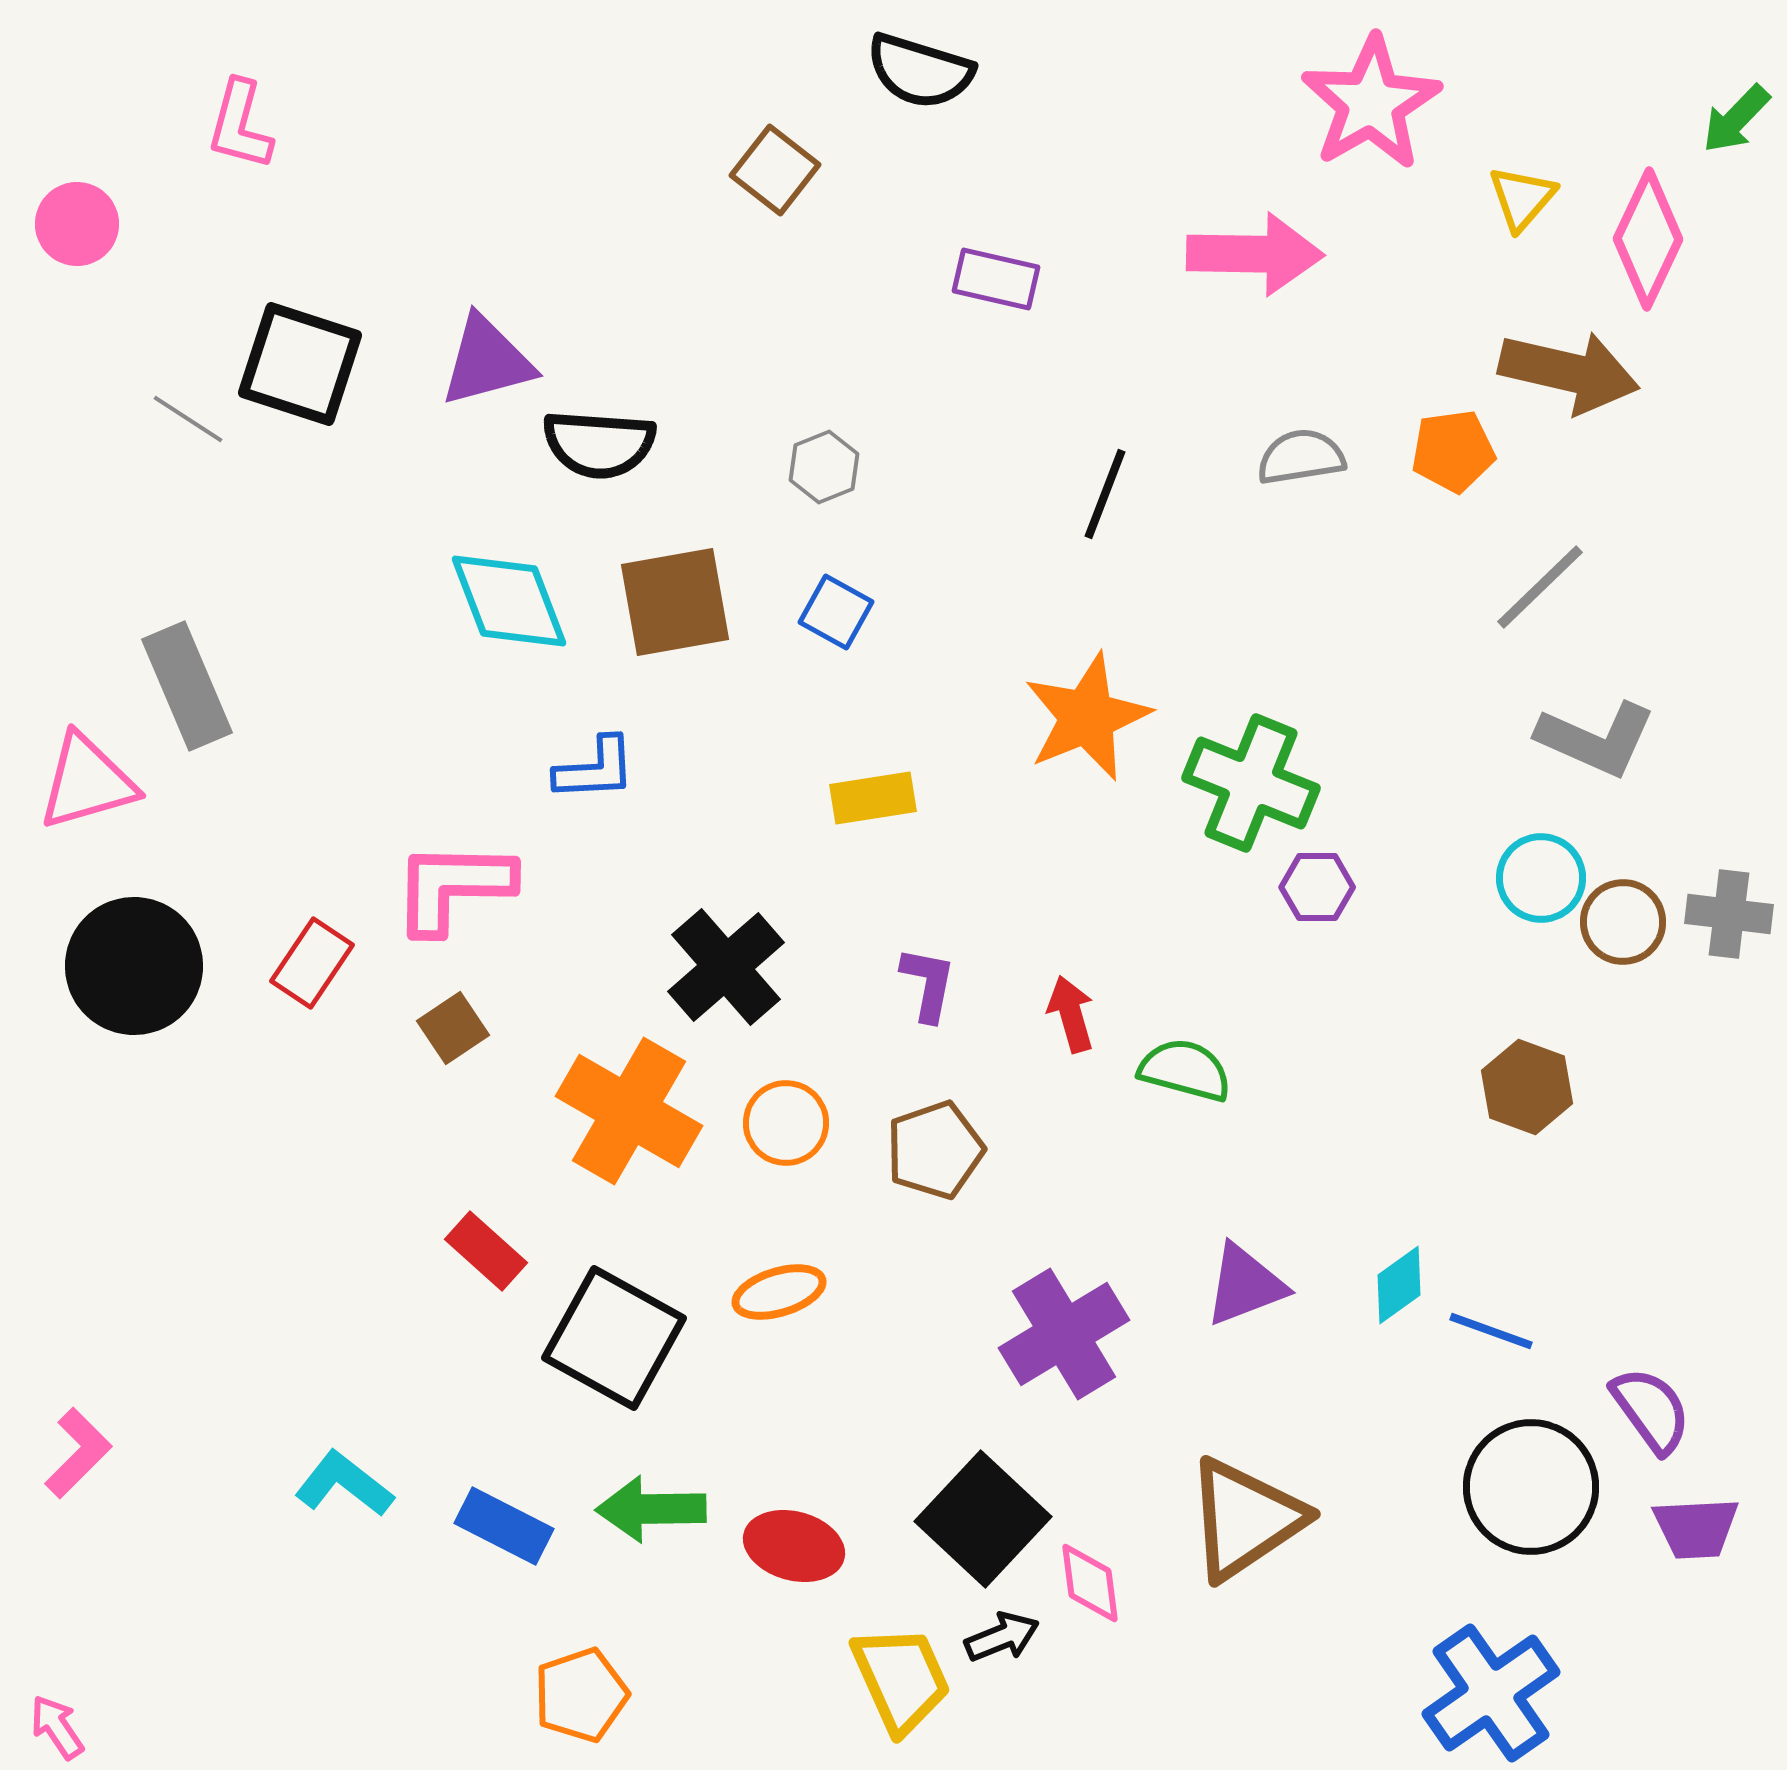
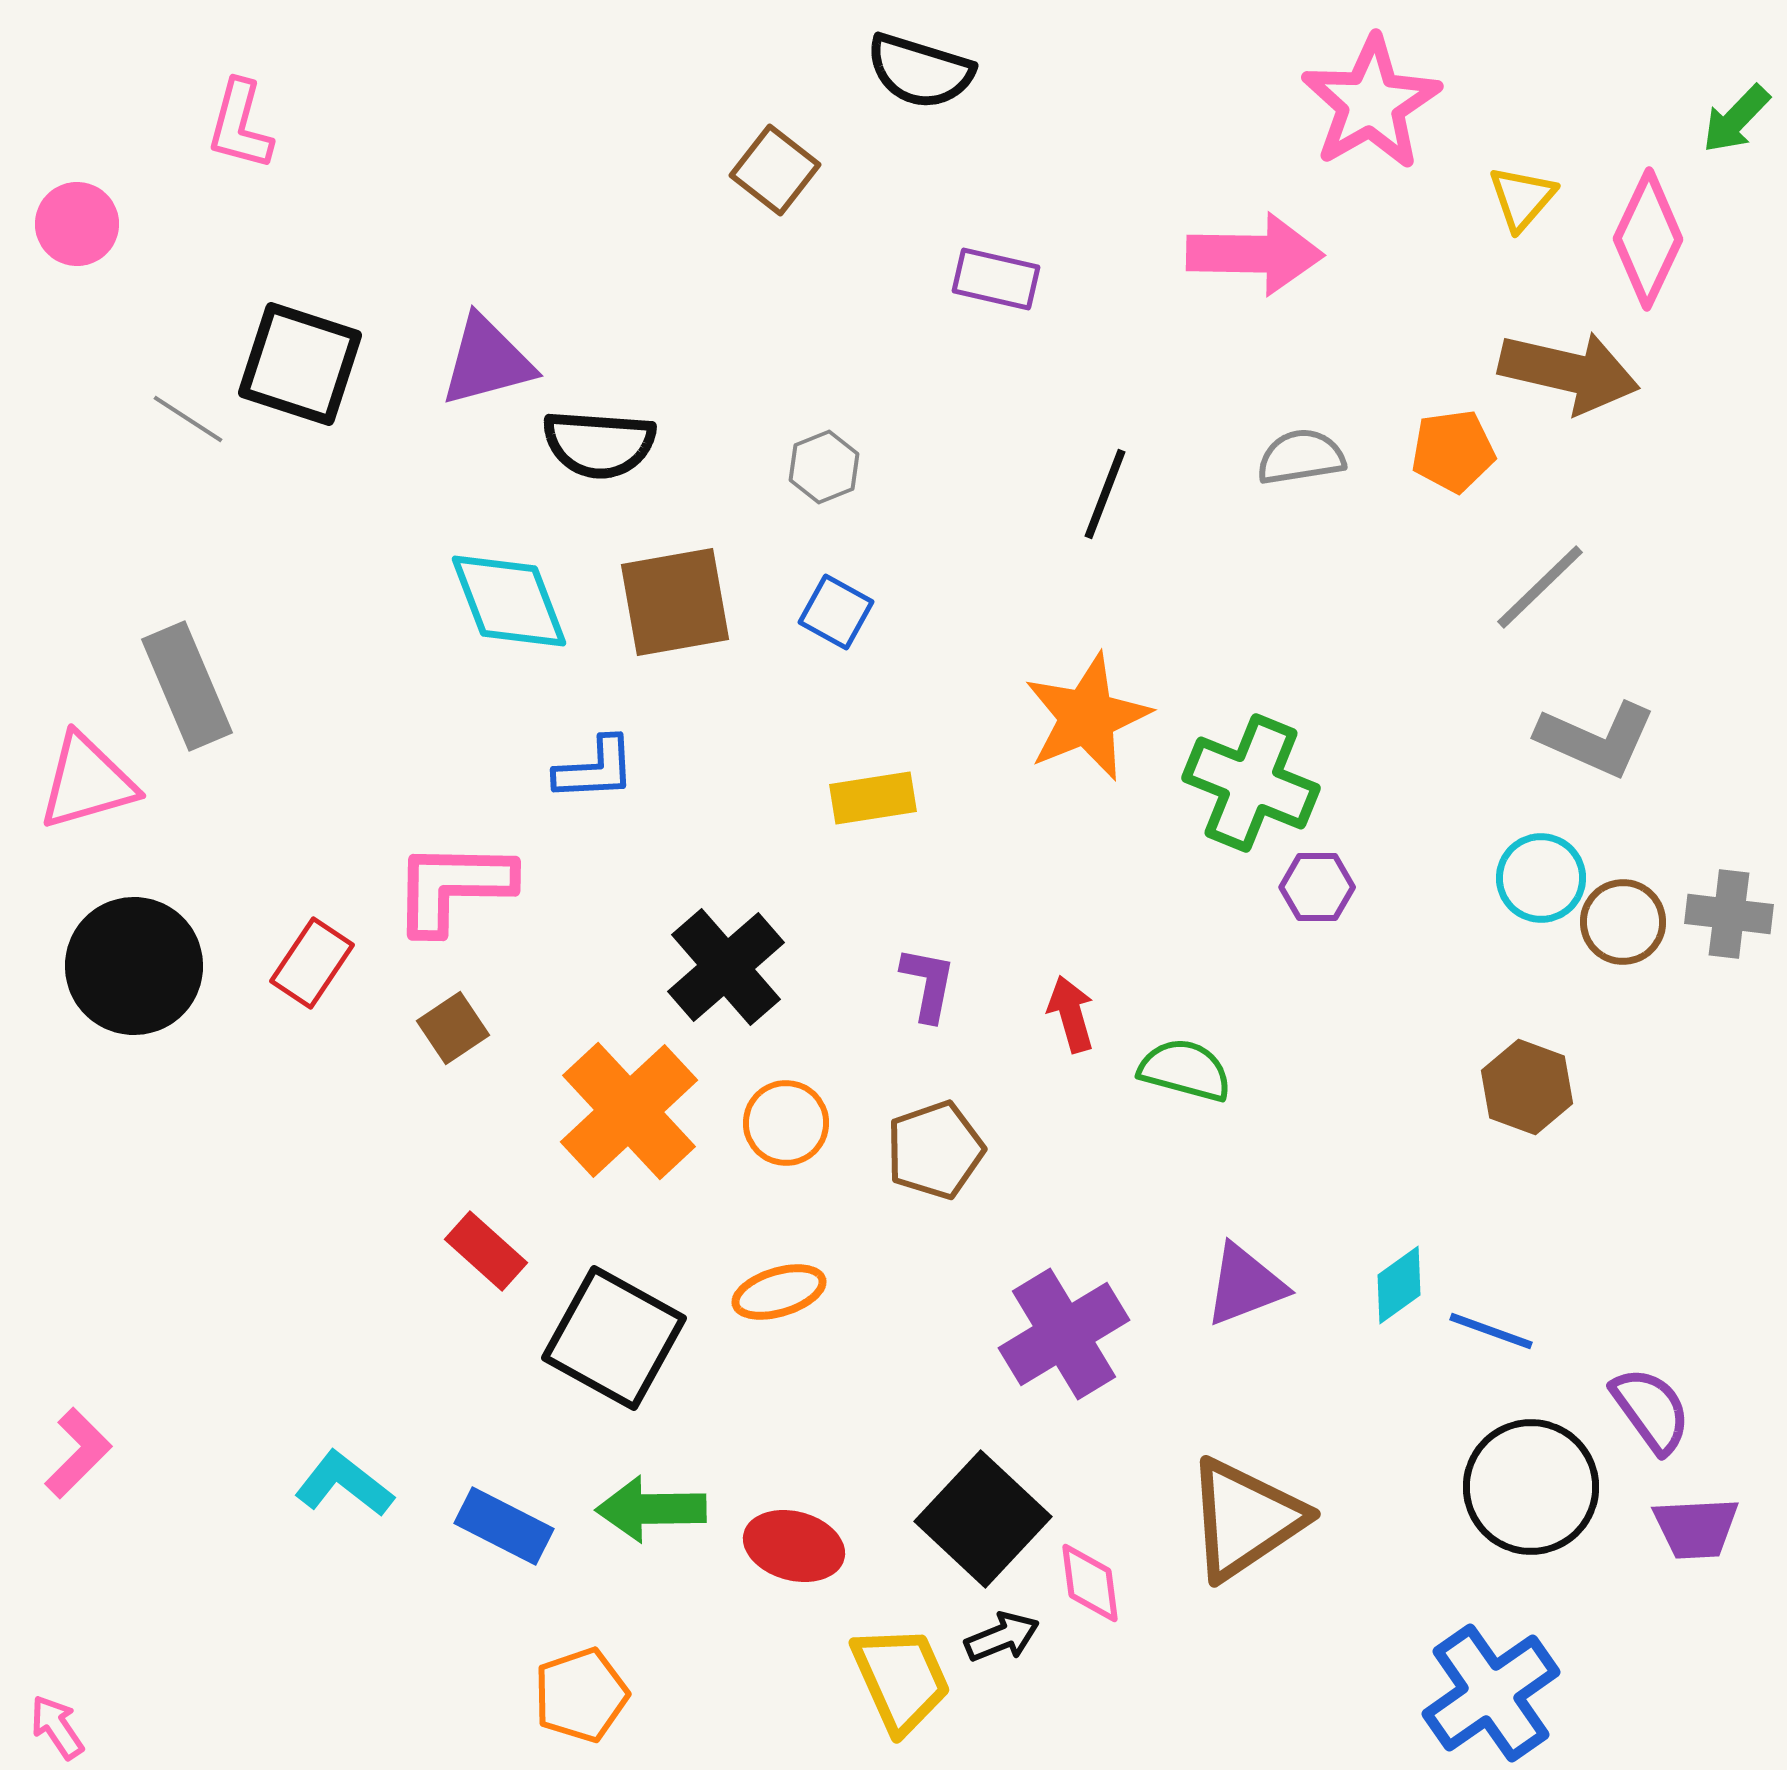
orange cross at (629, 1111): rotated 17 degrees clockwise
